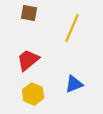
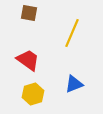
yellow line: moved 5 px down
red trapezoid: rotated 75 degrees clockwise
yellow hexagon: rotated 20 degrees clockwise
